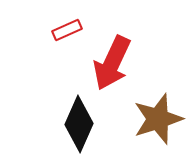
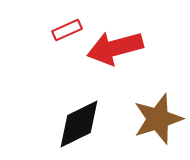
red arrow: moved 3 px right, 15 px up; rotated 50 degrees clockwise
black diamond: rotated 40 degrees clockwise
